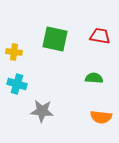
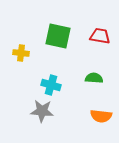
green square: moved 3 px right, 3 px up
yellow cross: moved 7 px right, 1 px down
cyan cross: moved 34 px right, 1 px down
orange semicircle: moved 1 px up
